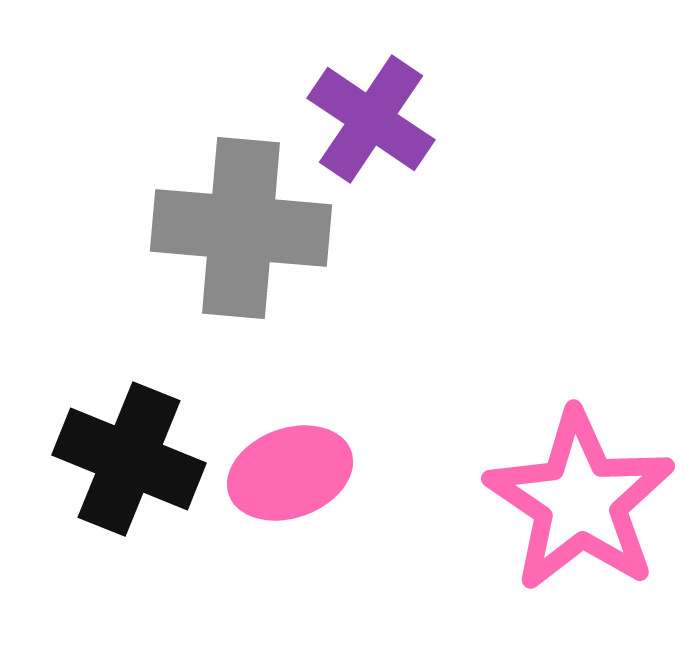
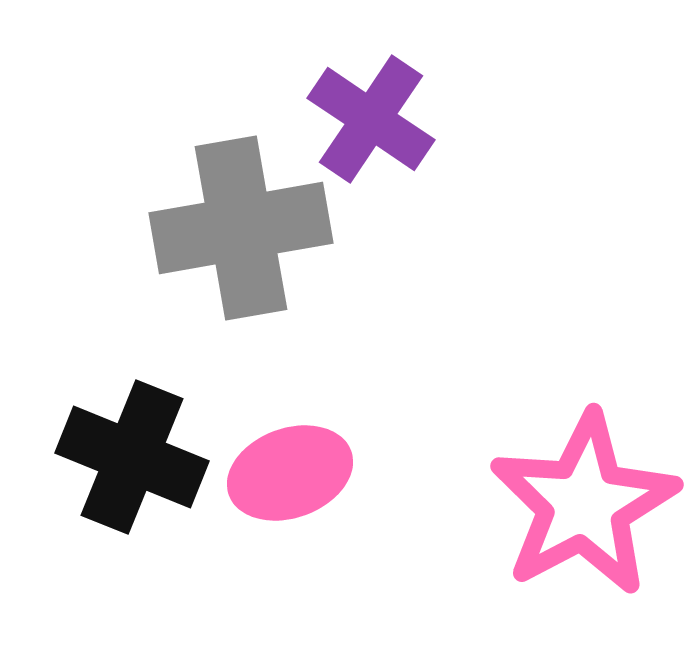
gray cross: rotated 15 degrees counterclockwise
black cross: moved 3 px right, 2 px up
pink star: moved 4 px right, 3 px down; rotated 10 degrees clockwise
